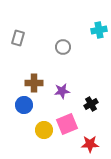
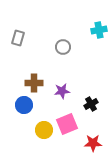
red star: moved 3 px right, 1 px up
